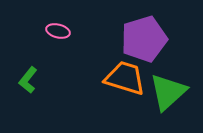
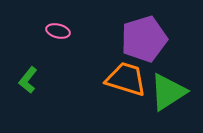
orange trapezoid: moved 1 px right, 1 px down
green triangle: rotated 9 degrees clockwise
